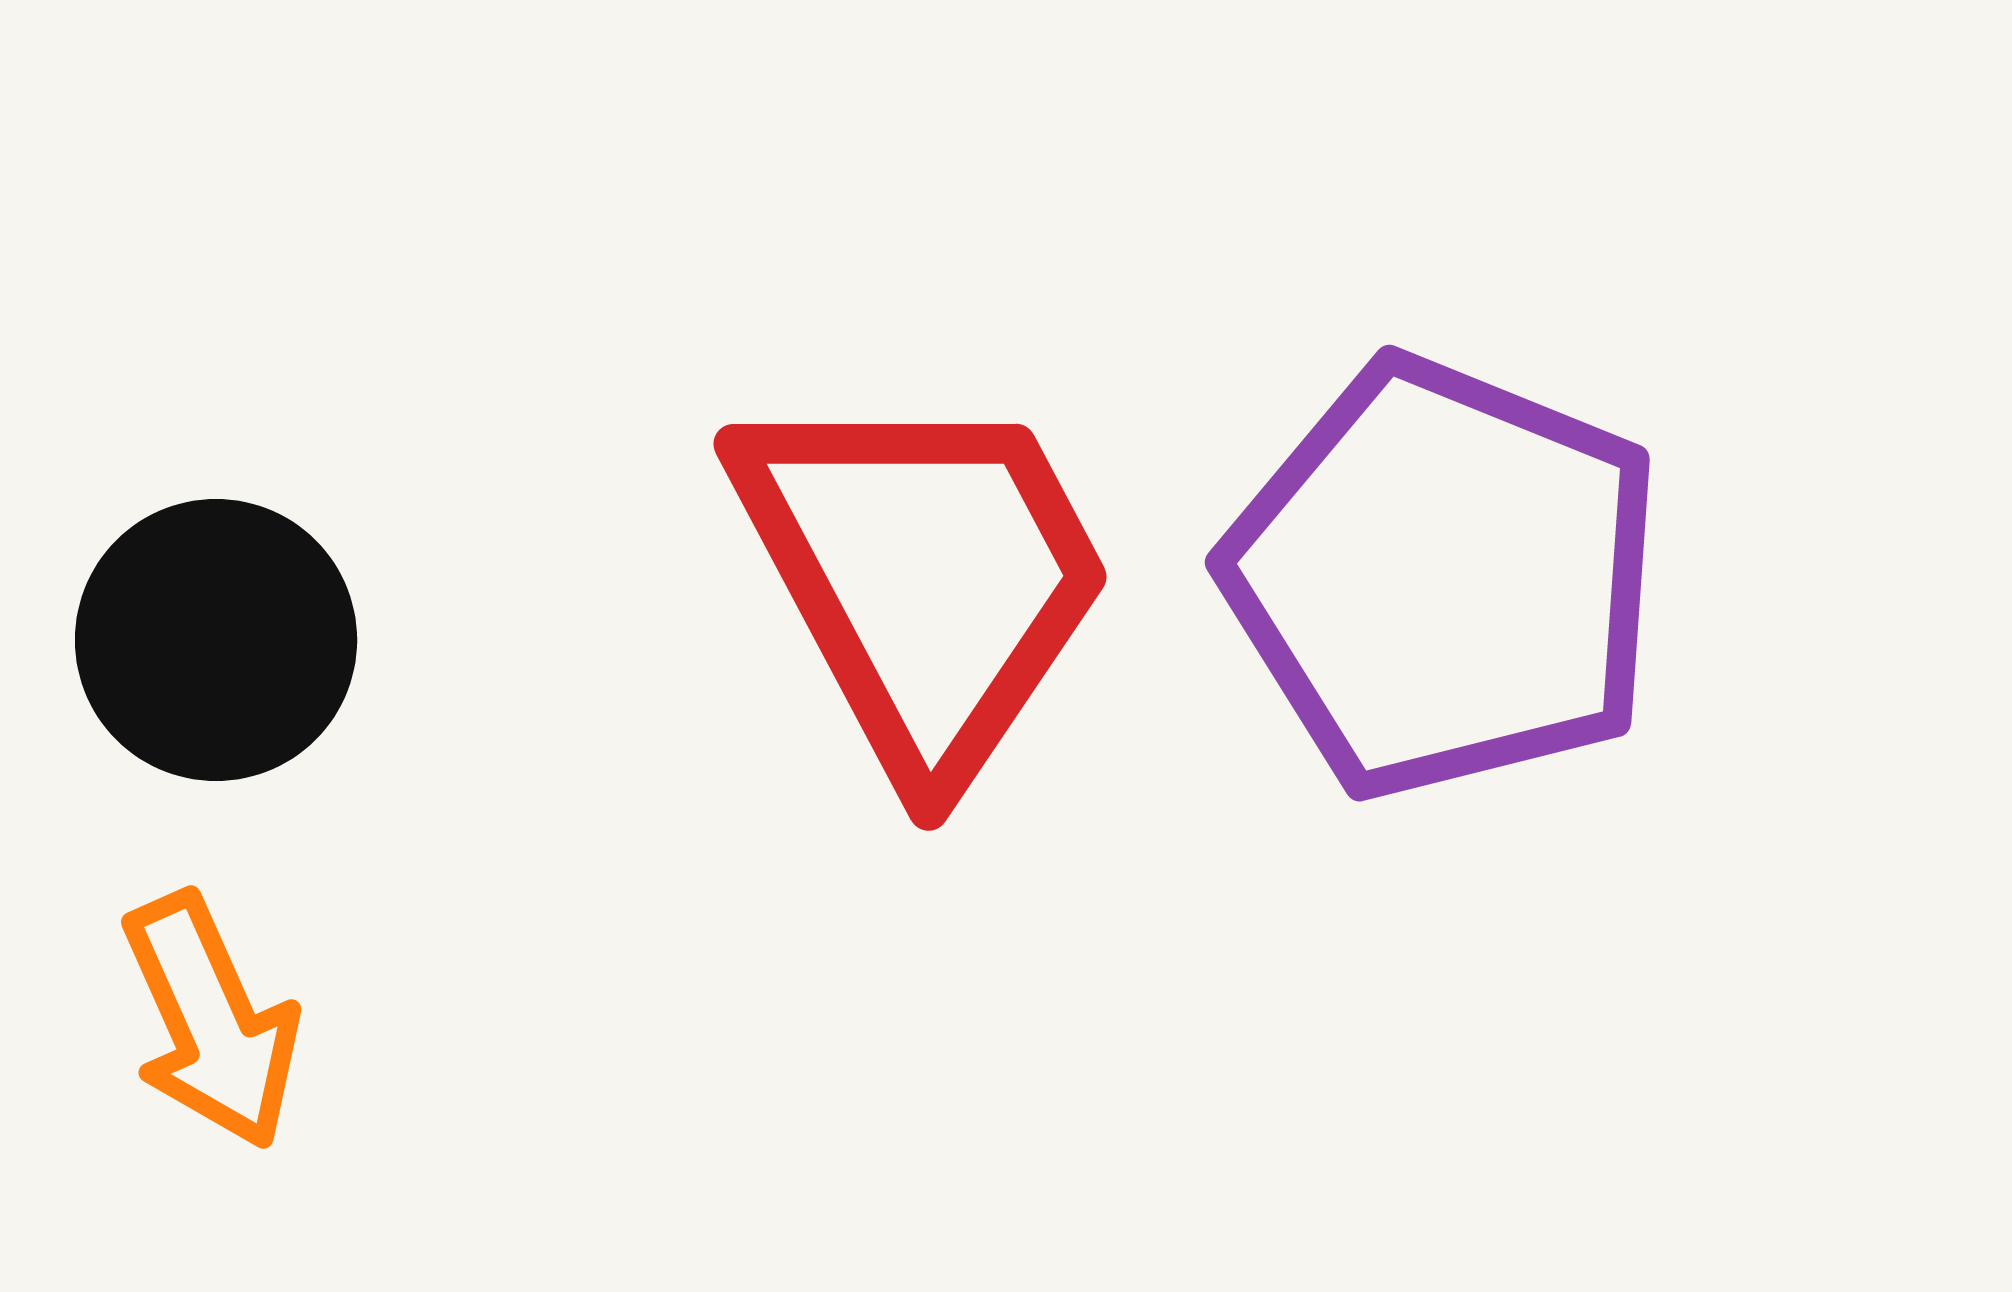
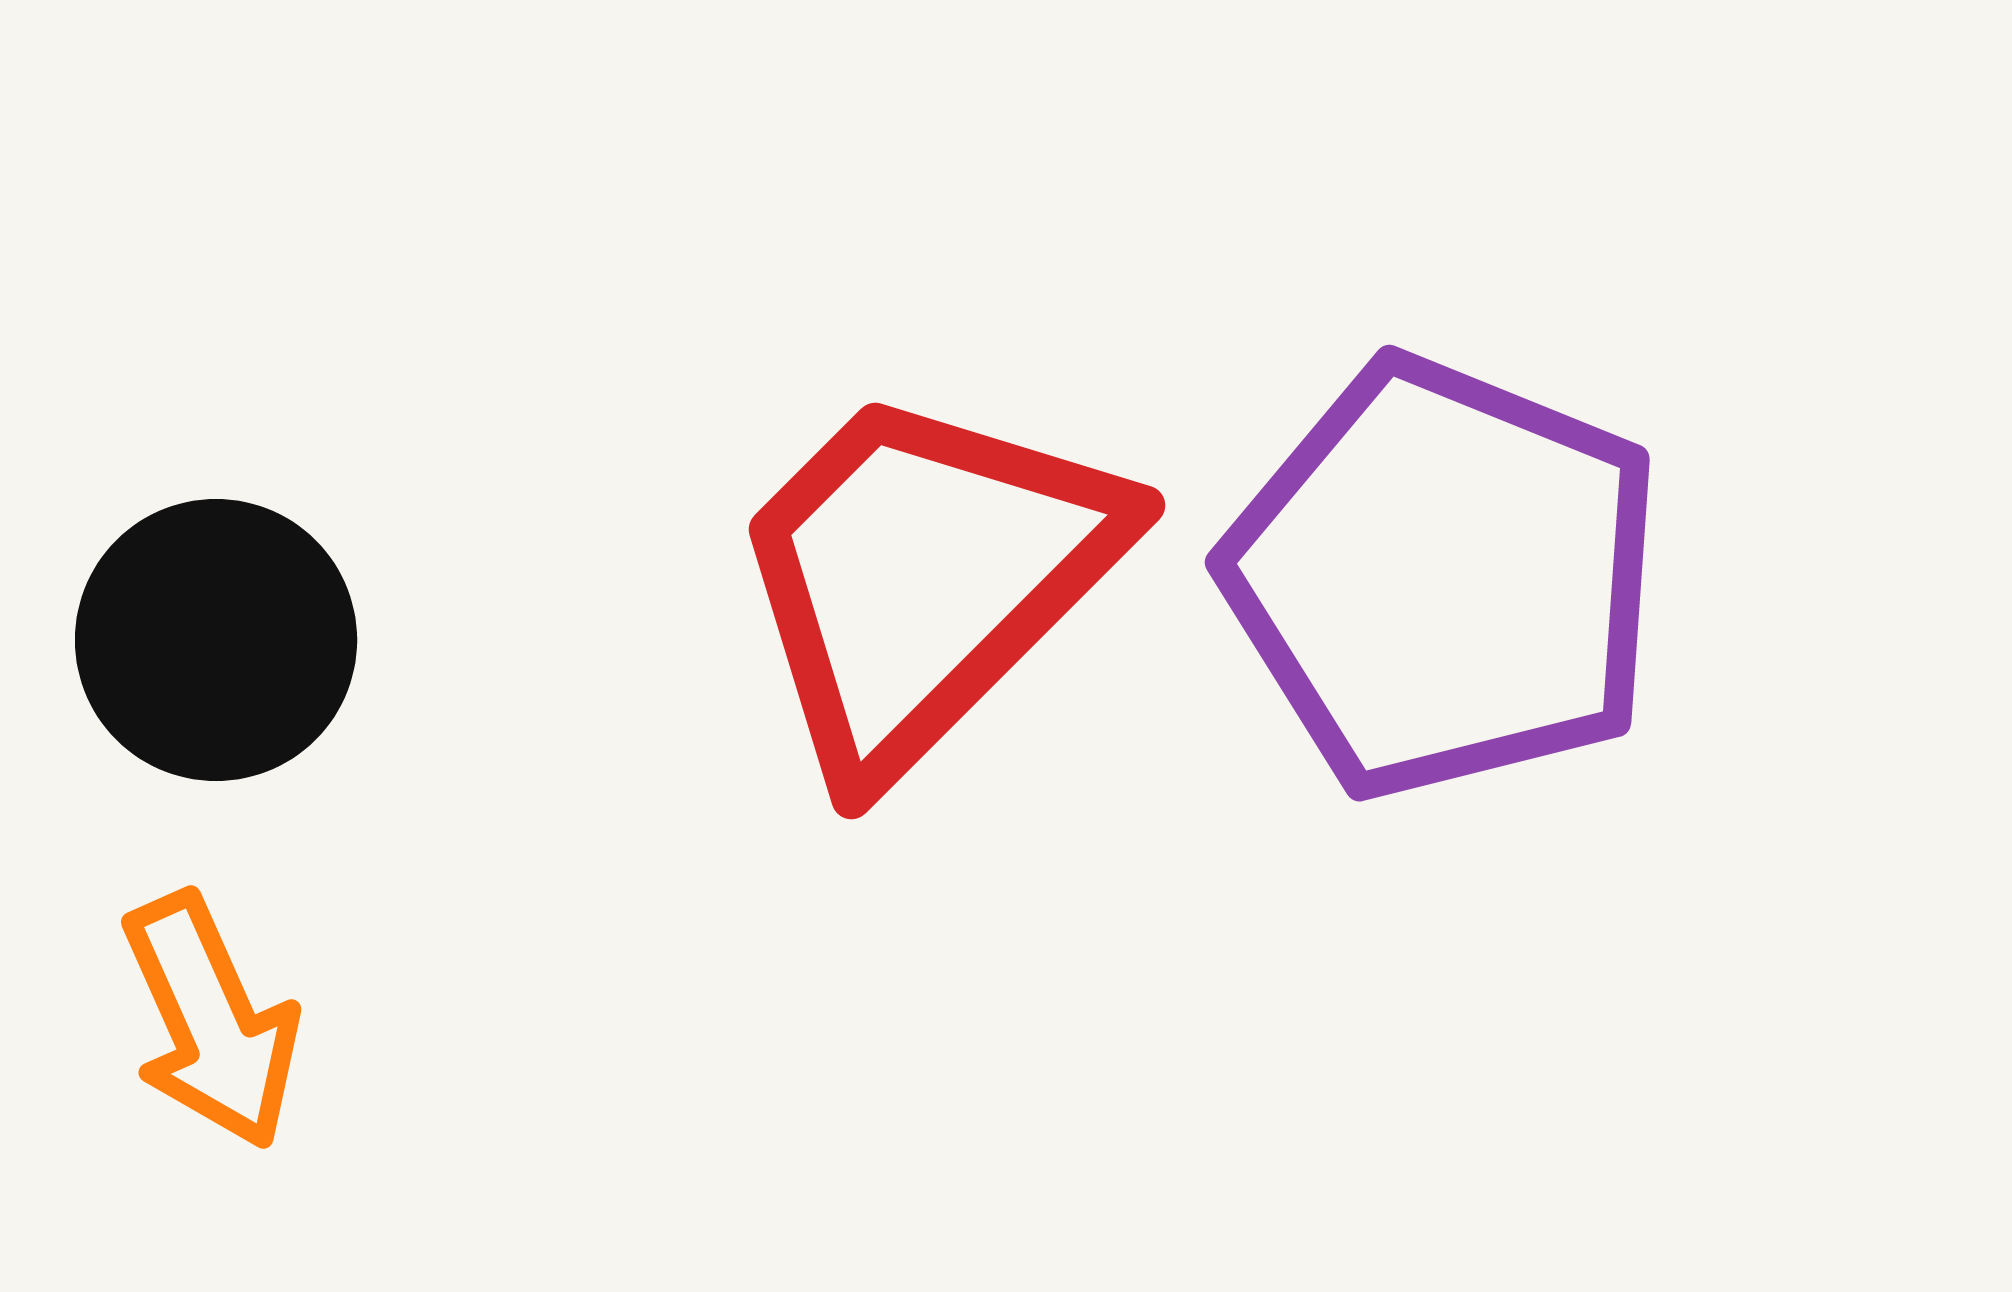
red trapezoid: rotated 107 degrees counterclockwise
